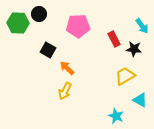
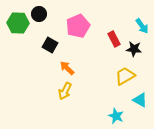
pink pentagon: rotated 20 degrees counterclockwise
black square: moved 2 px right, 5 px up
